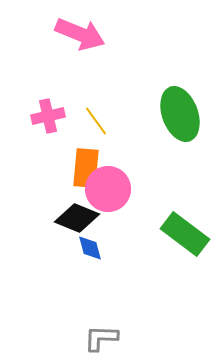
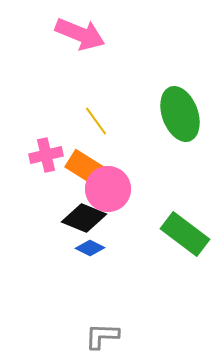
pink cross: moved 2 px left, 39 px down
orange rectangle: rotated 63 degrees counterclockwise
black diamond: moved 7 px right
blue diamond: rotated 48 degrees counterclockwise
gray L-shape: moved 1 px right, 2 px up
